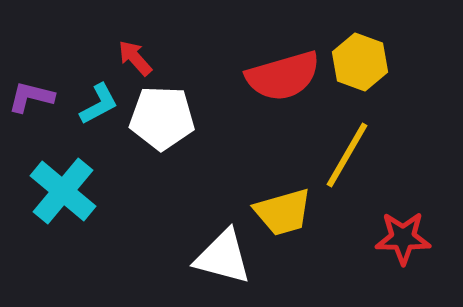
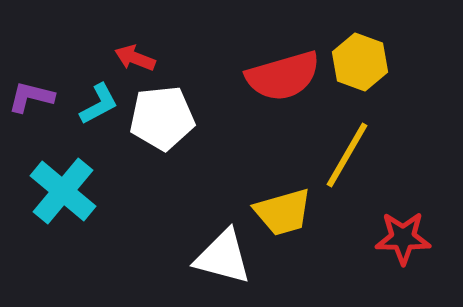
red arrow: rotated 27 degrees counterclockwise
white pentagon: rotated 8 degrees counterclockwise
